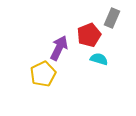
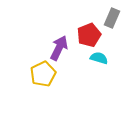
cyan semicircle: moved 1 px up
